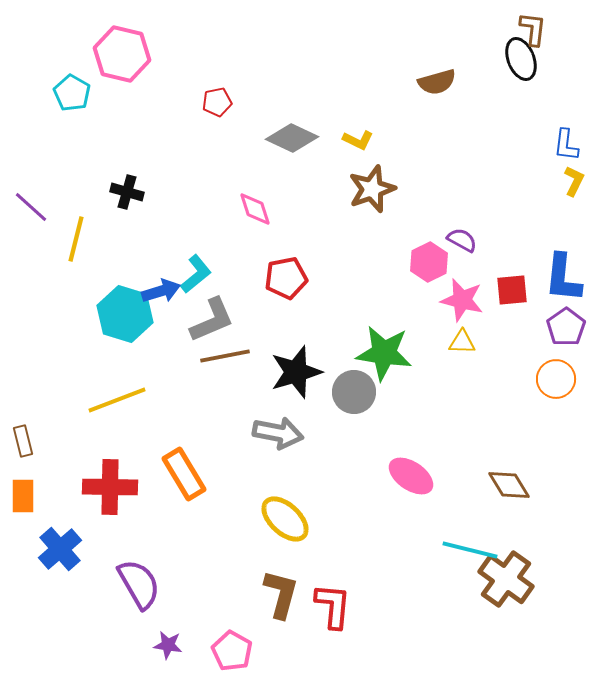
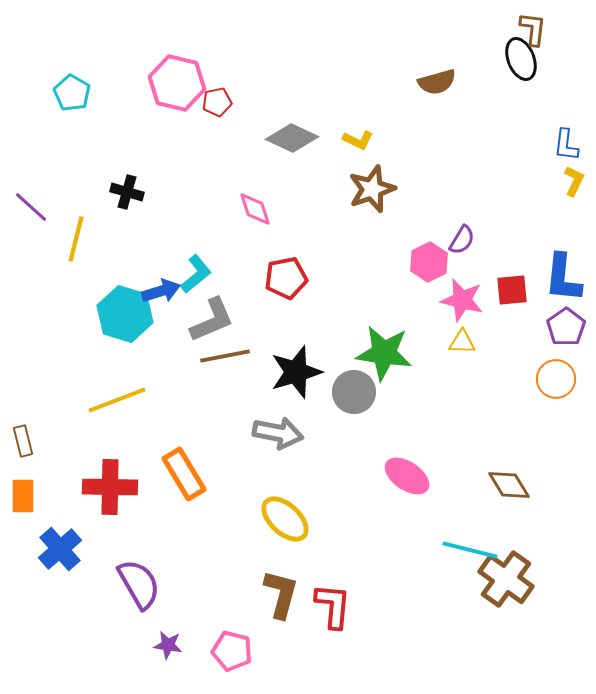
pink hexagon at (122, 54): moved 55 px right, 29 px down
purple semicircle at (462, 240): rotated 92 degrees clockwise
pink ellipse at (411, 476): moved 4 px left
pink pentagon at (232, 651): rotated 15 degrees counterclockwise
